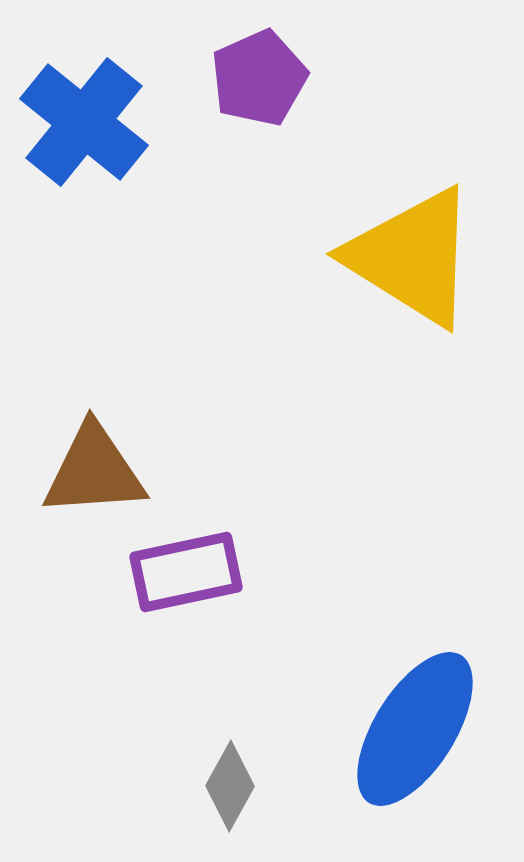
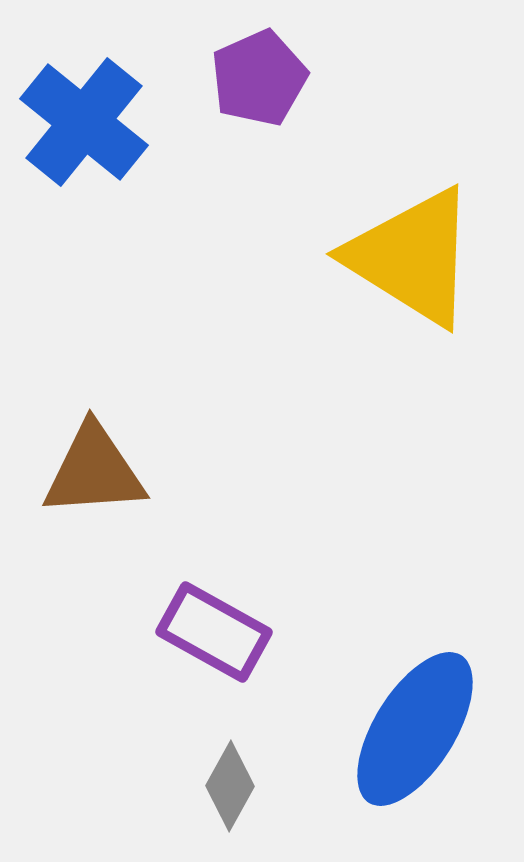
purple rectangle: moved 28 px right, 60 px down; rotated 41 degrees clockwise
